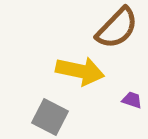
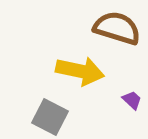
brown semicircle: rotated 117 degrees counterclockwise
purple trapezoid: rotated 25 degrees clockwise
